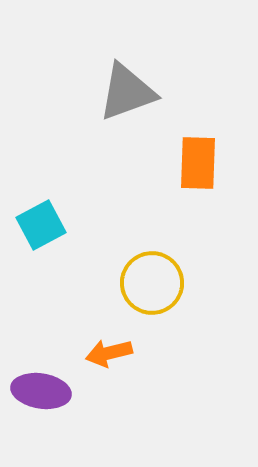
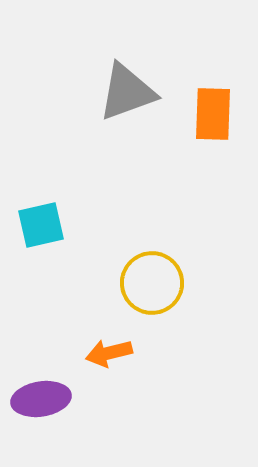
orange rectangle: moved 15 px right, 49 px up
cyan square: rotated 15 degrees clockwise
purple ellipse: moved 8 px down; rotated 18 degrees counterclockwise
